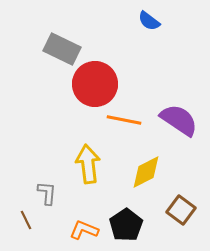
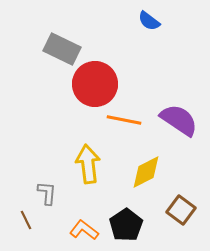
orange L-shape: rotated 16 degrees clockwise
